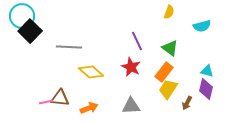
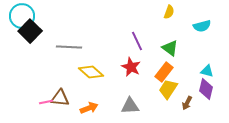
gray triangle: moved 1 px left
